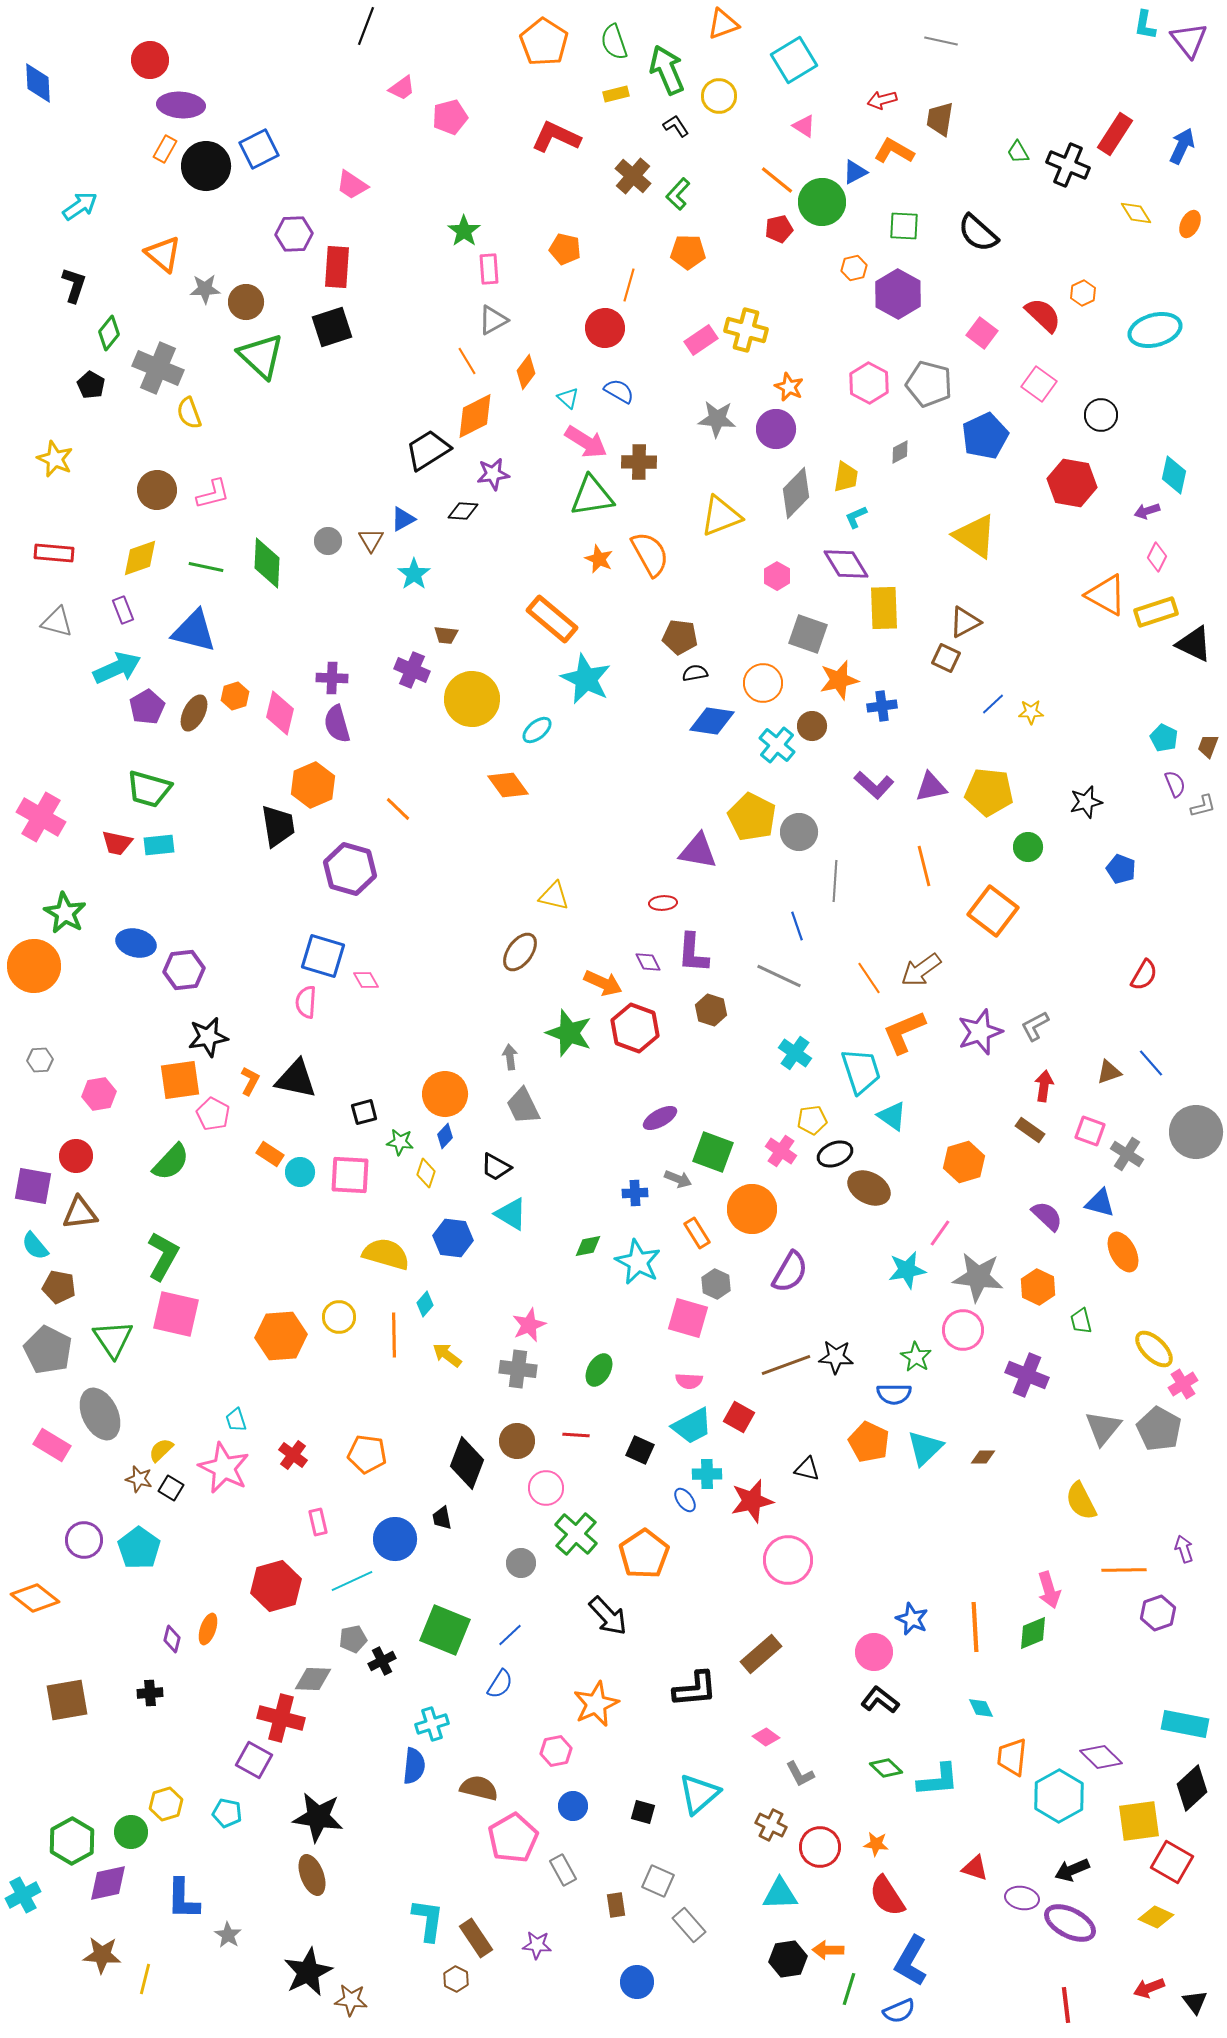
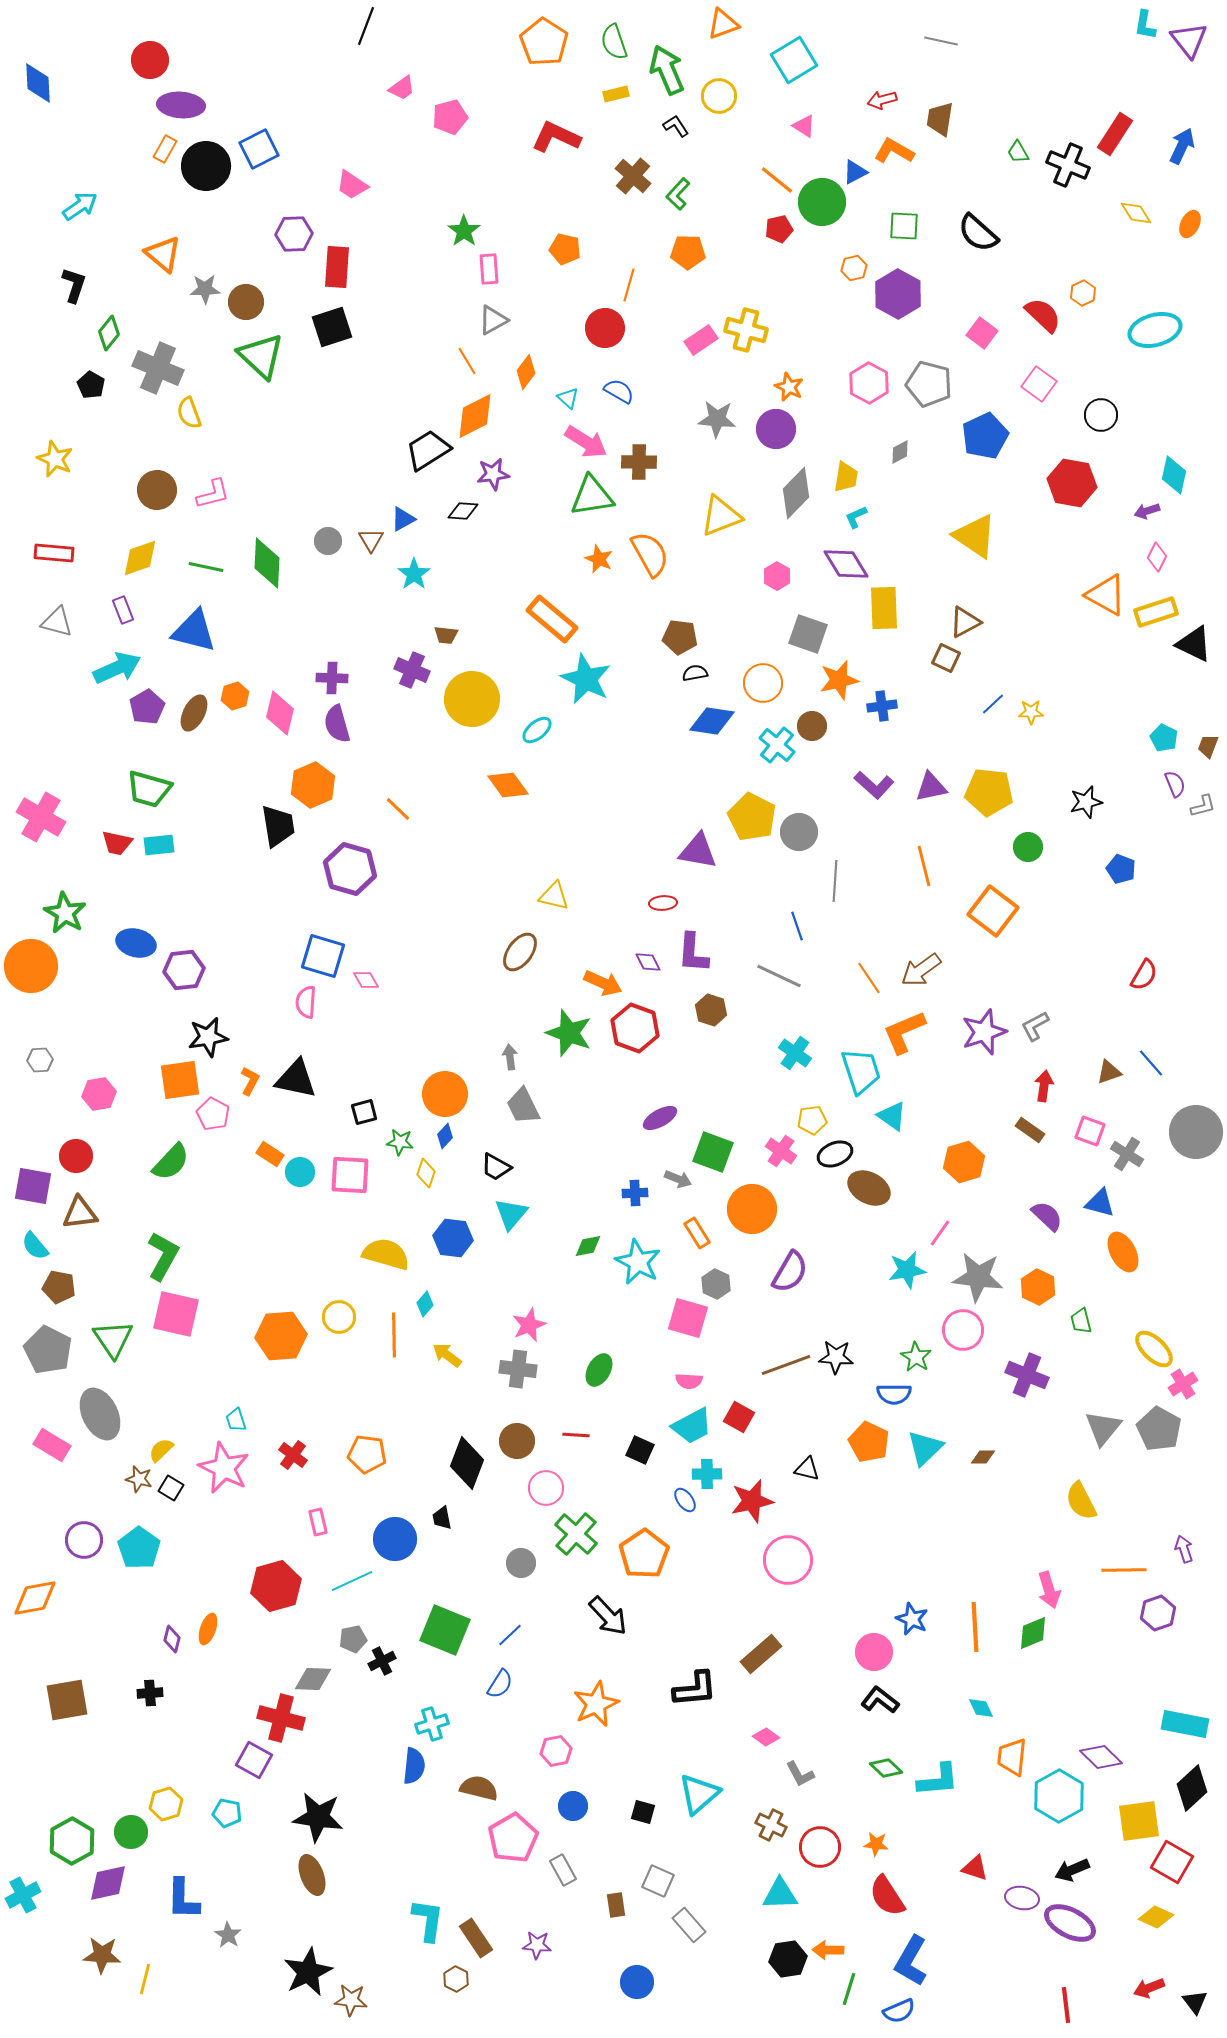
orange circle at (34, 966): moved 3 px left
purple star at (980, 1032): moved 4 px right
cyan triangle at (511, 1214): rotated 39 degrees clockwise
orange diamond at (35, 1598): rotated 48 degrees counterclockwise
